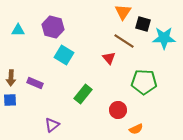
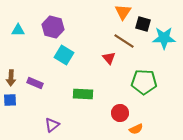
green rectangle: rotated 54 degrees clockwise
red circle: moved 2 px right, 3 px down
